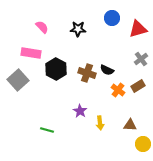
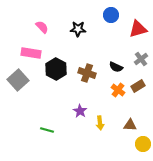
blue circle: moved 1 px left, 3 px up
black semicircle: moved 9 px right, 3 px up
